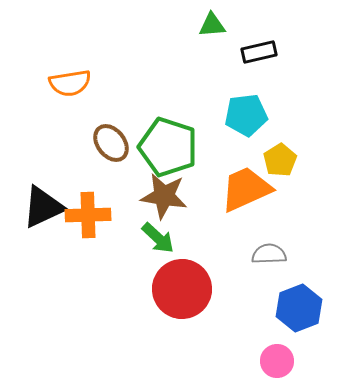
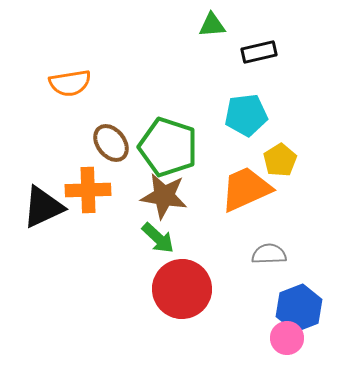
orange cross: moved 25 px up
pink circle: moved 10 px right, 23 px up
